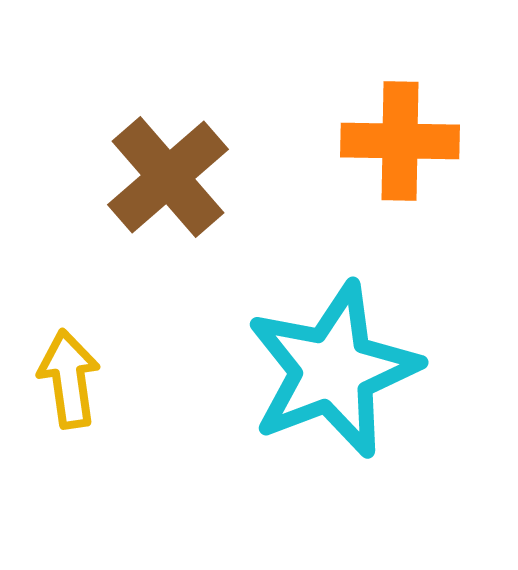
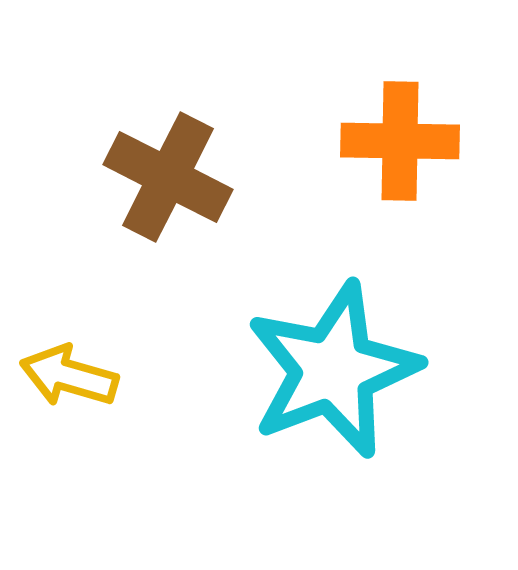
brown cross: rotated 22 degrees counterclockwise
yellow arrow: moved 3 px up; rotated 66 degrees counterclockwise
